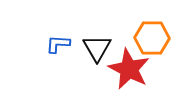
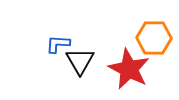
orange hexagon: moved 2 px right
black triangle: moved 17 px left, 13 px down
